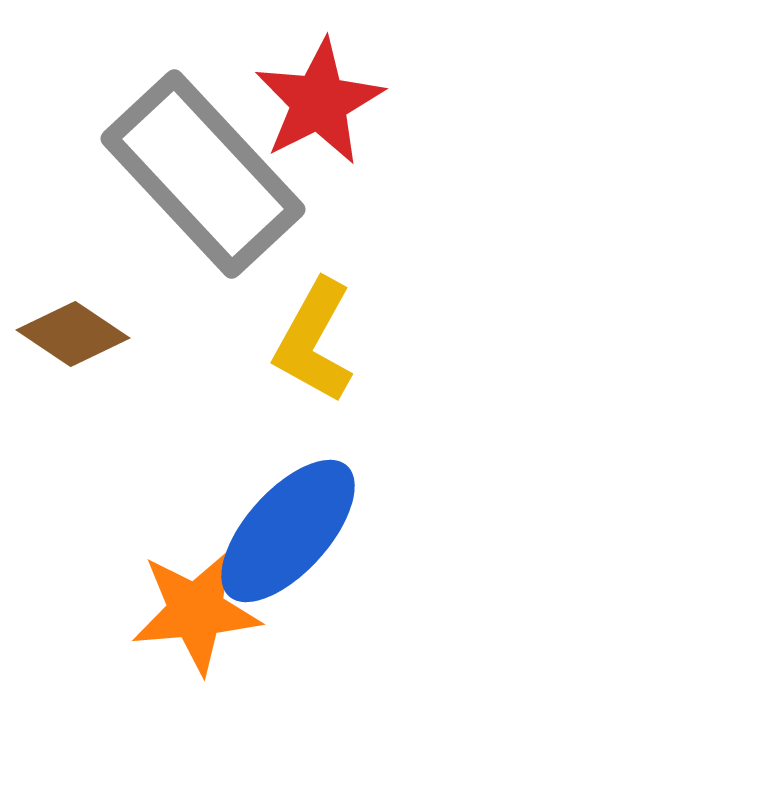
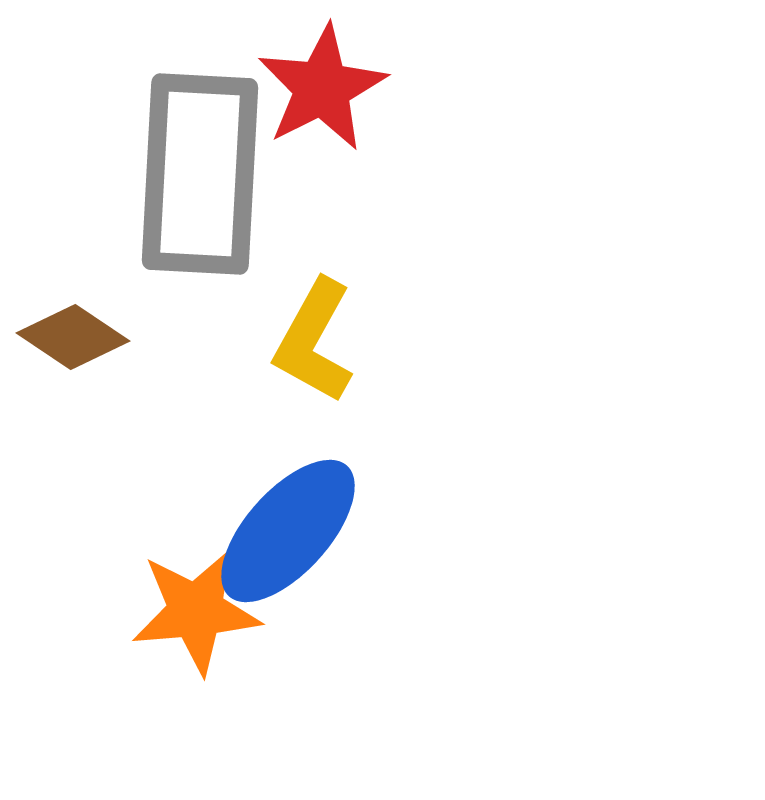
red star: moved 3 px right, 14 px up
gray rectangle: moved 3 px left; rotated 46 degrees clockwise
brown diamond: moved 3 px down
